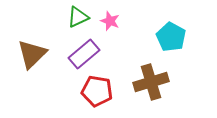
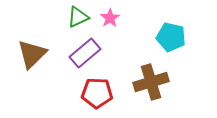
pink star: moved 3 px up; rotated 18 degrees clockwise
cyan pentagon: rotated 16 degrees counterclockwise
purple rectangle: moved 1 px right, 1 px up
red pentagon: moved 2 px down; rotated 8 degrees counterclockwise
